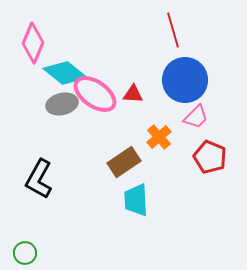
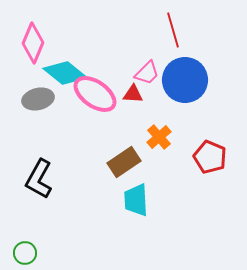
gray ellipse: moved 24 px left, 5 px up
pink trapezoid: moved 49 px left, 44 px up
